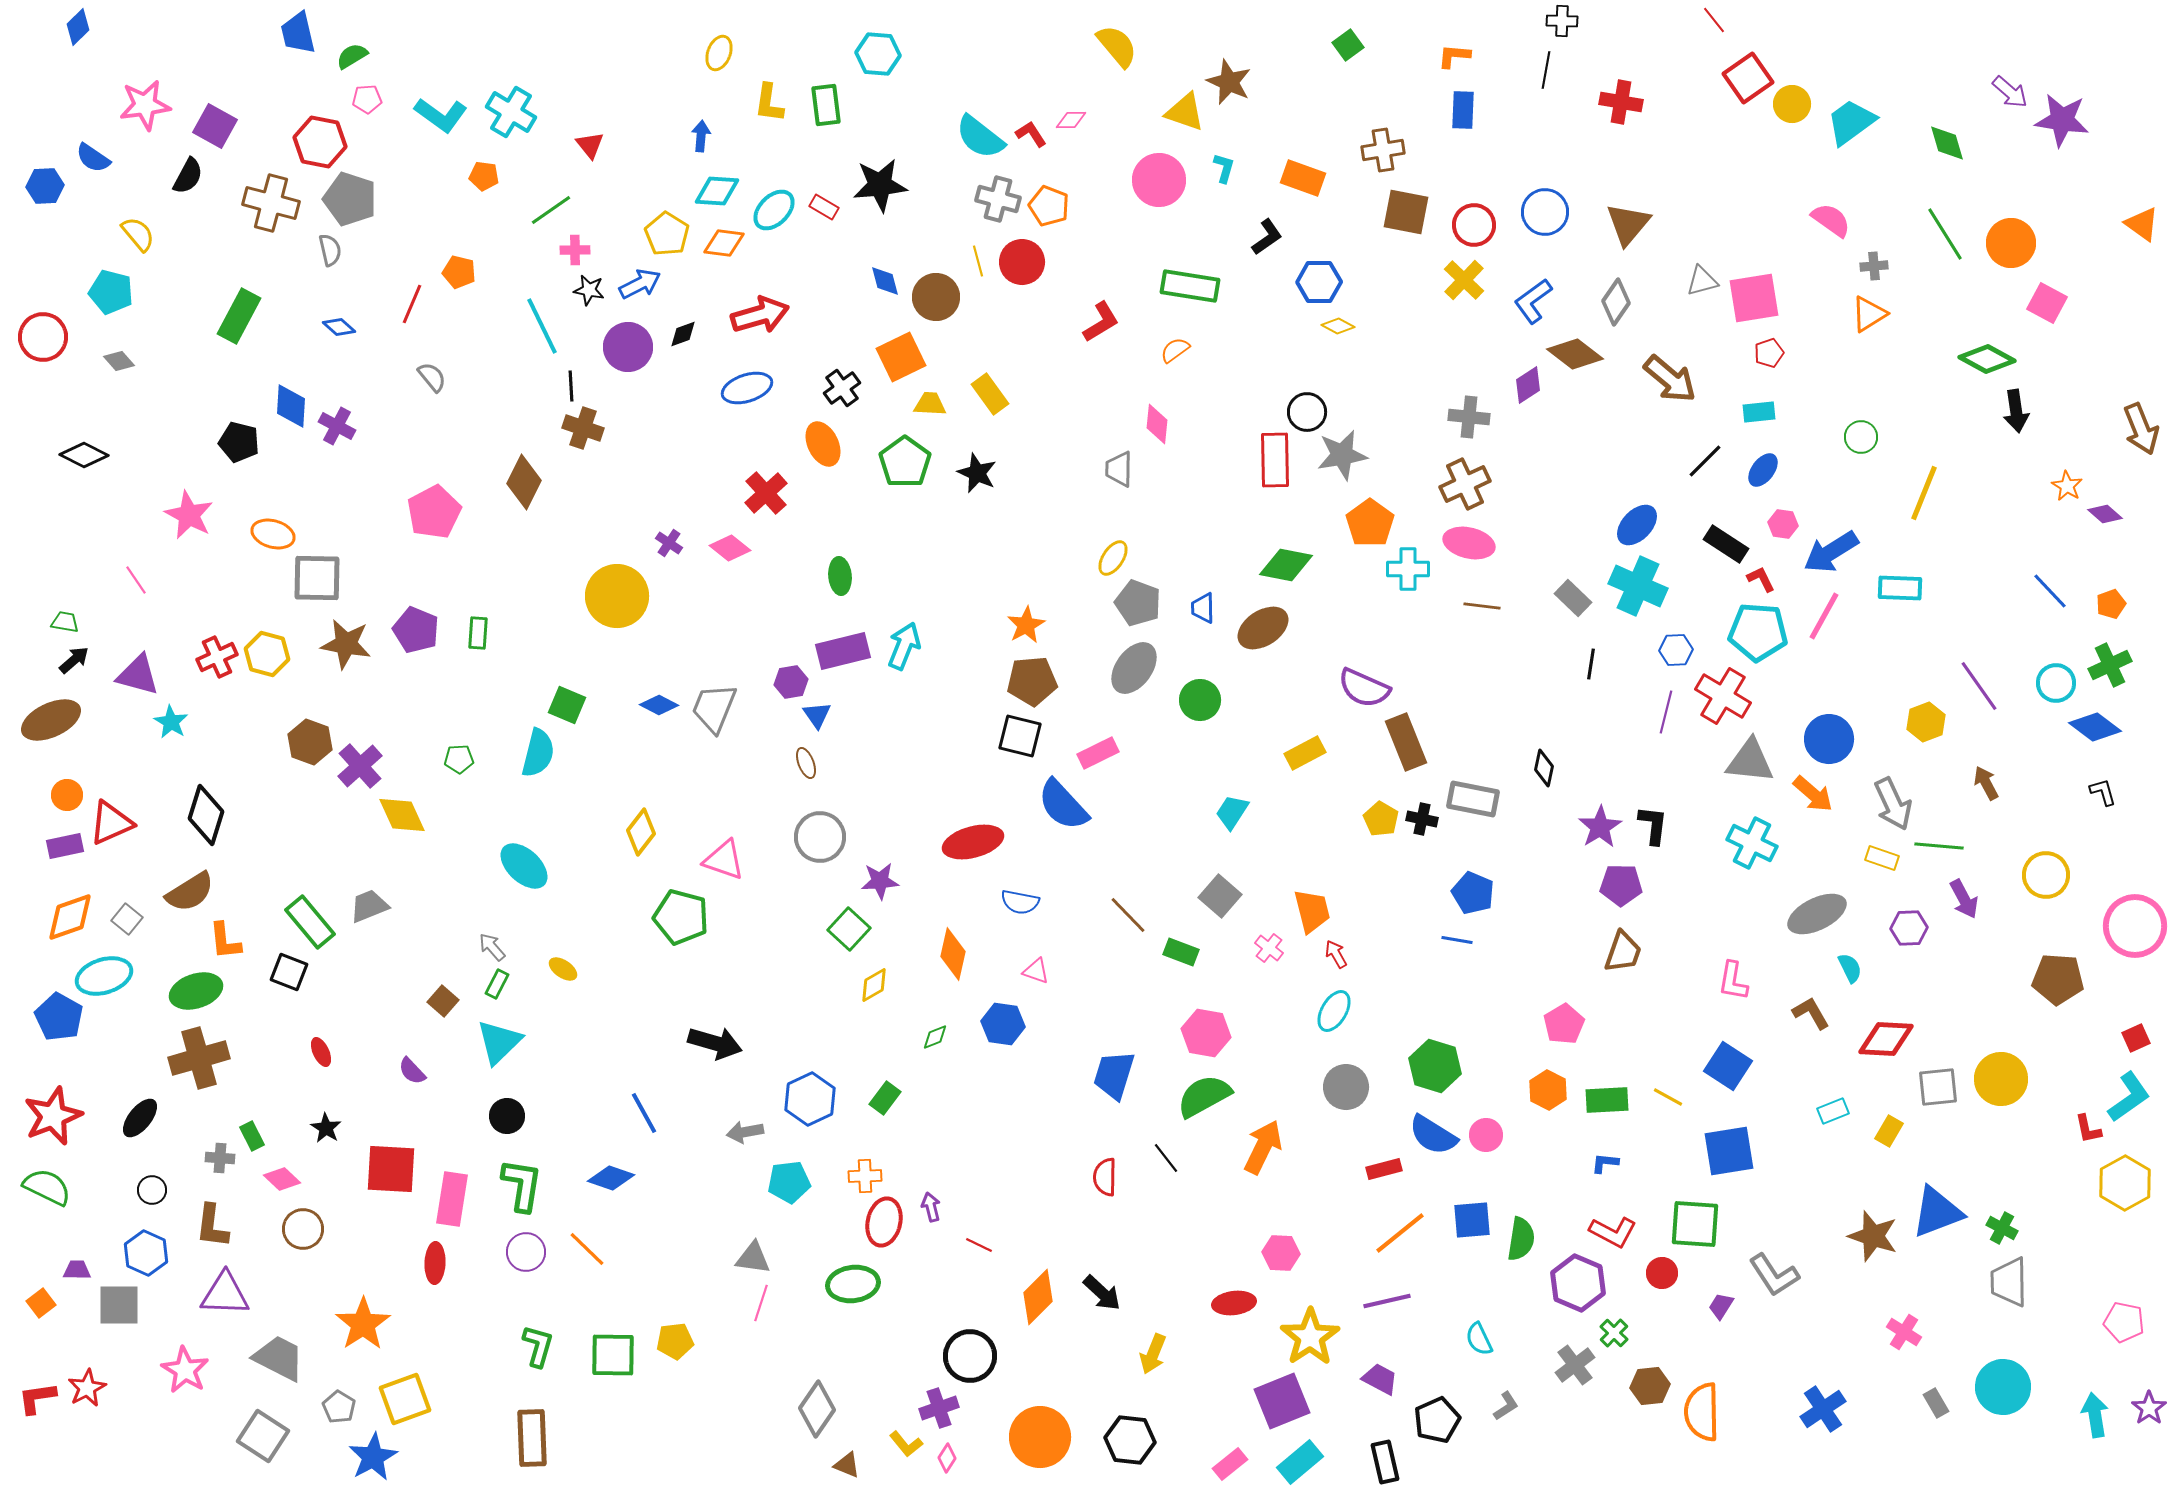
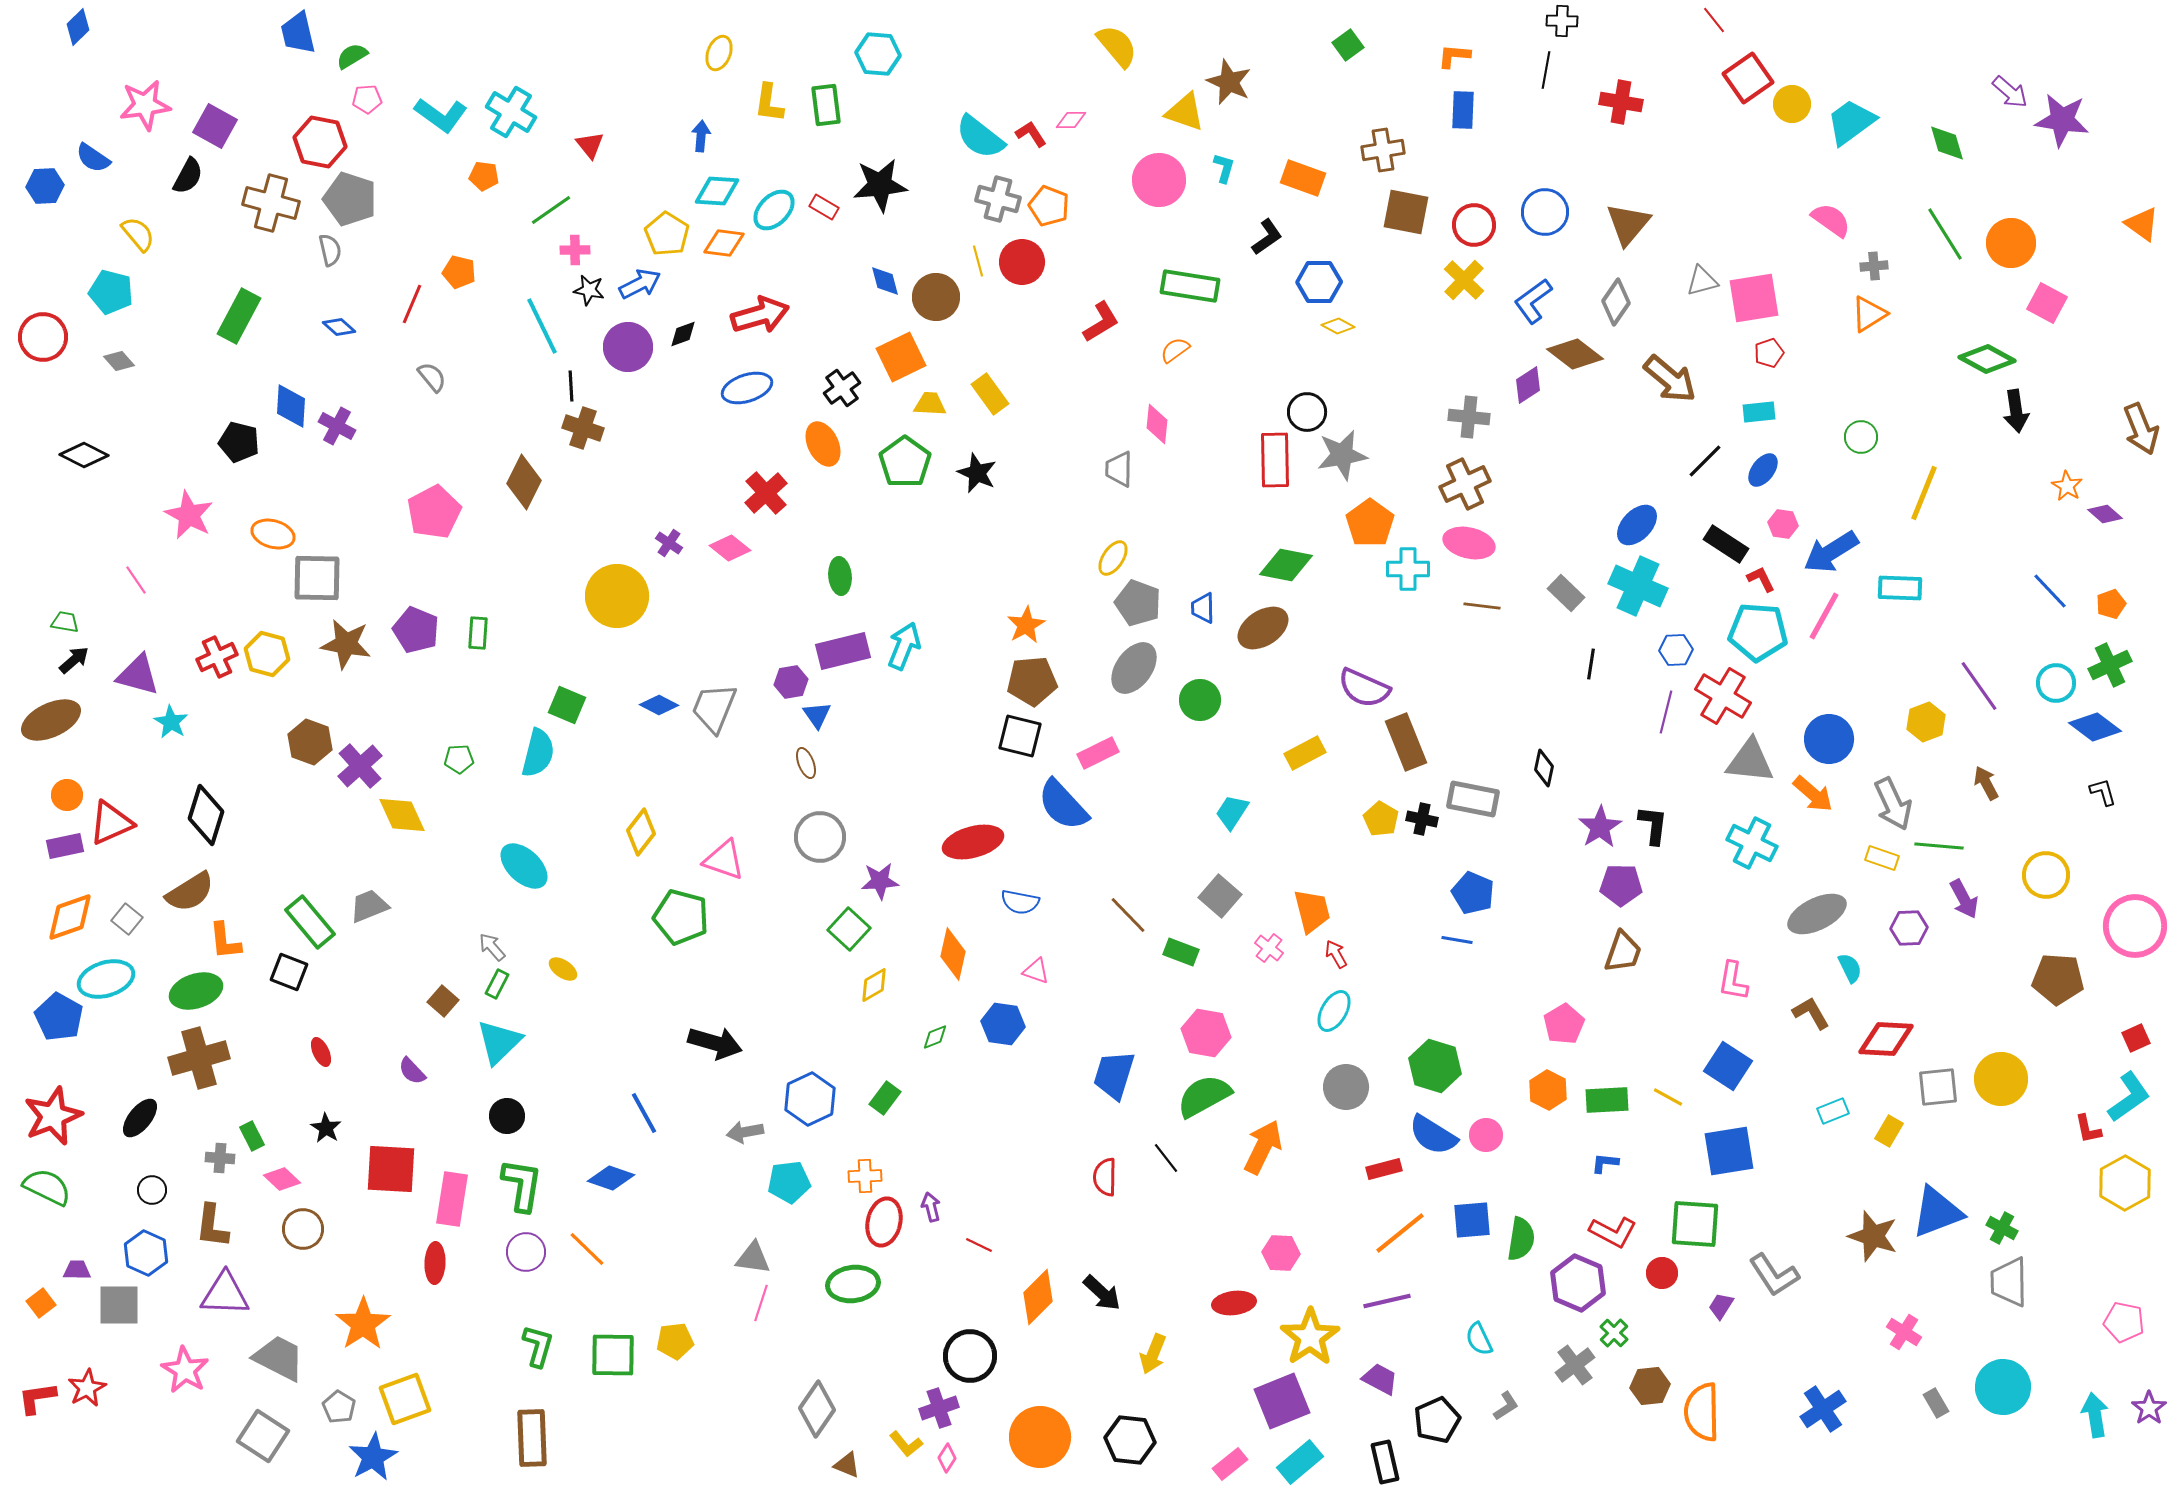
gray rectangle at (1573, 598): moved 7 px left, 5 px up
cyan ellipse at (104, 976): moved 2 px right, 3 px down
